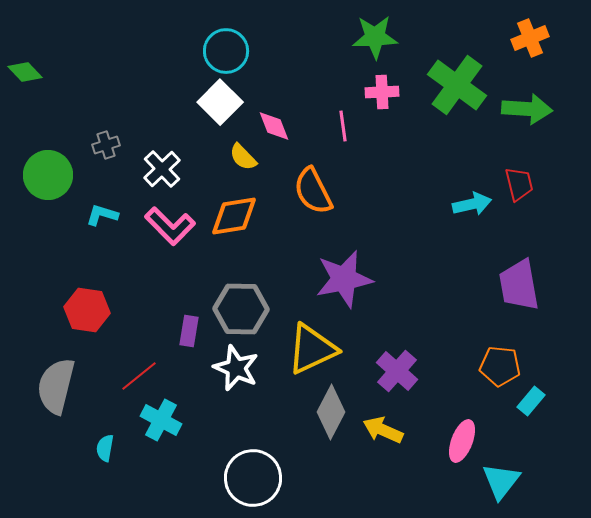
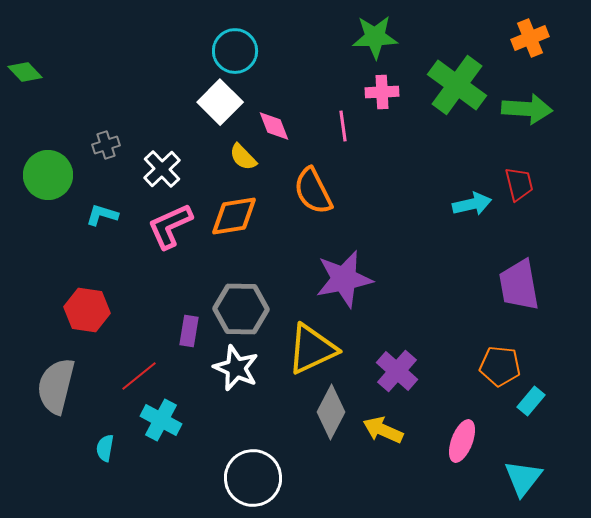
cyan circle: moved 9 px right
pink L-shape: rotated 111 degrees clockwise
cyan triangle: moved 22 px right, 3 px up
